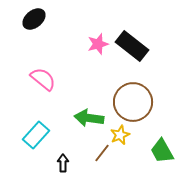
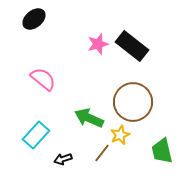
green arrow: rotated 16 degrees clockwise
green trapezoid: rotated 16 degrees clockwise
black arrow: moved 4 px up; rotated 108 degrees counterclockwise
